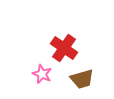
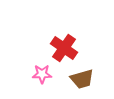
pink star: rotated 24 degrees counterclockwise
